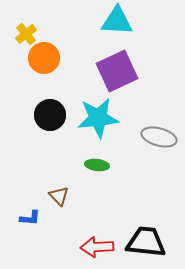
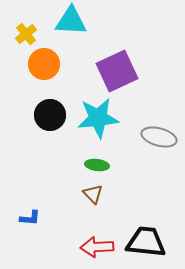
cyan triangle: moved 46 px left
orange circle: moved 6 px down
brown triangle: moved 34 px right, 2 px up
